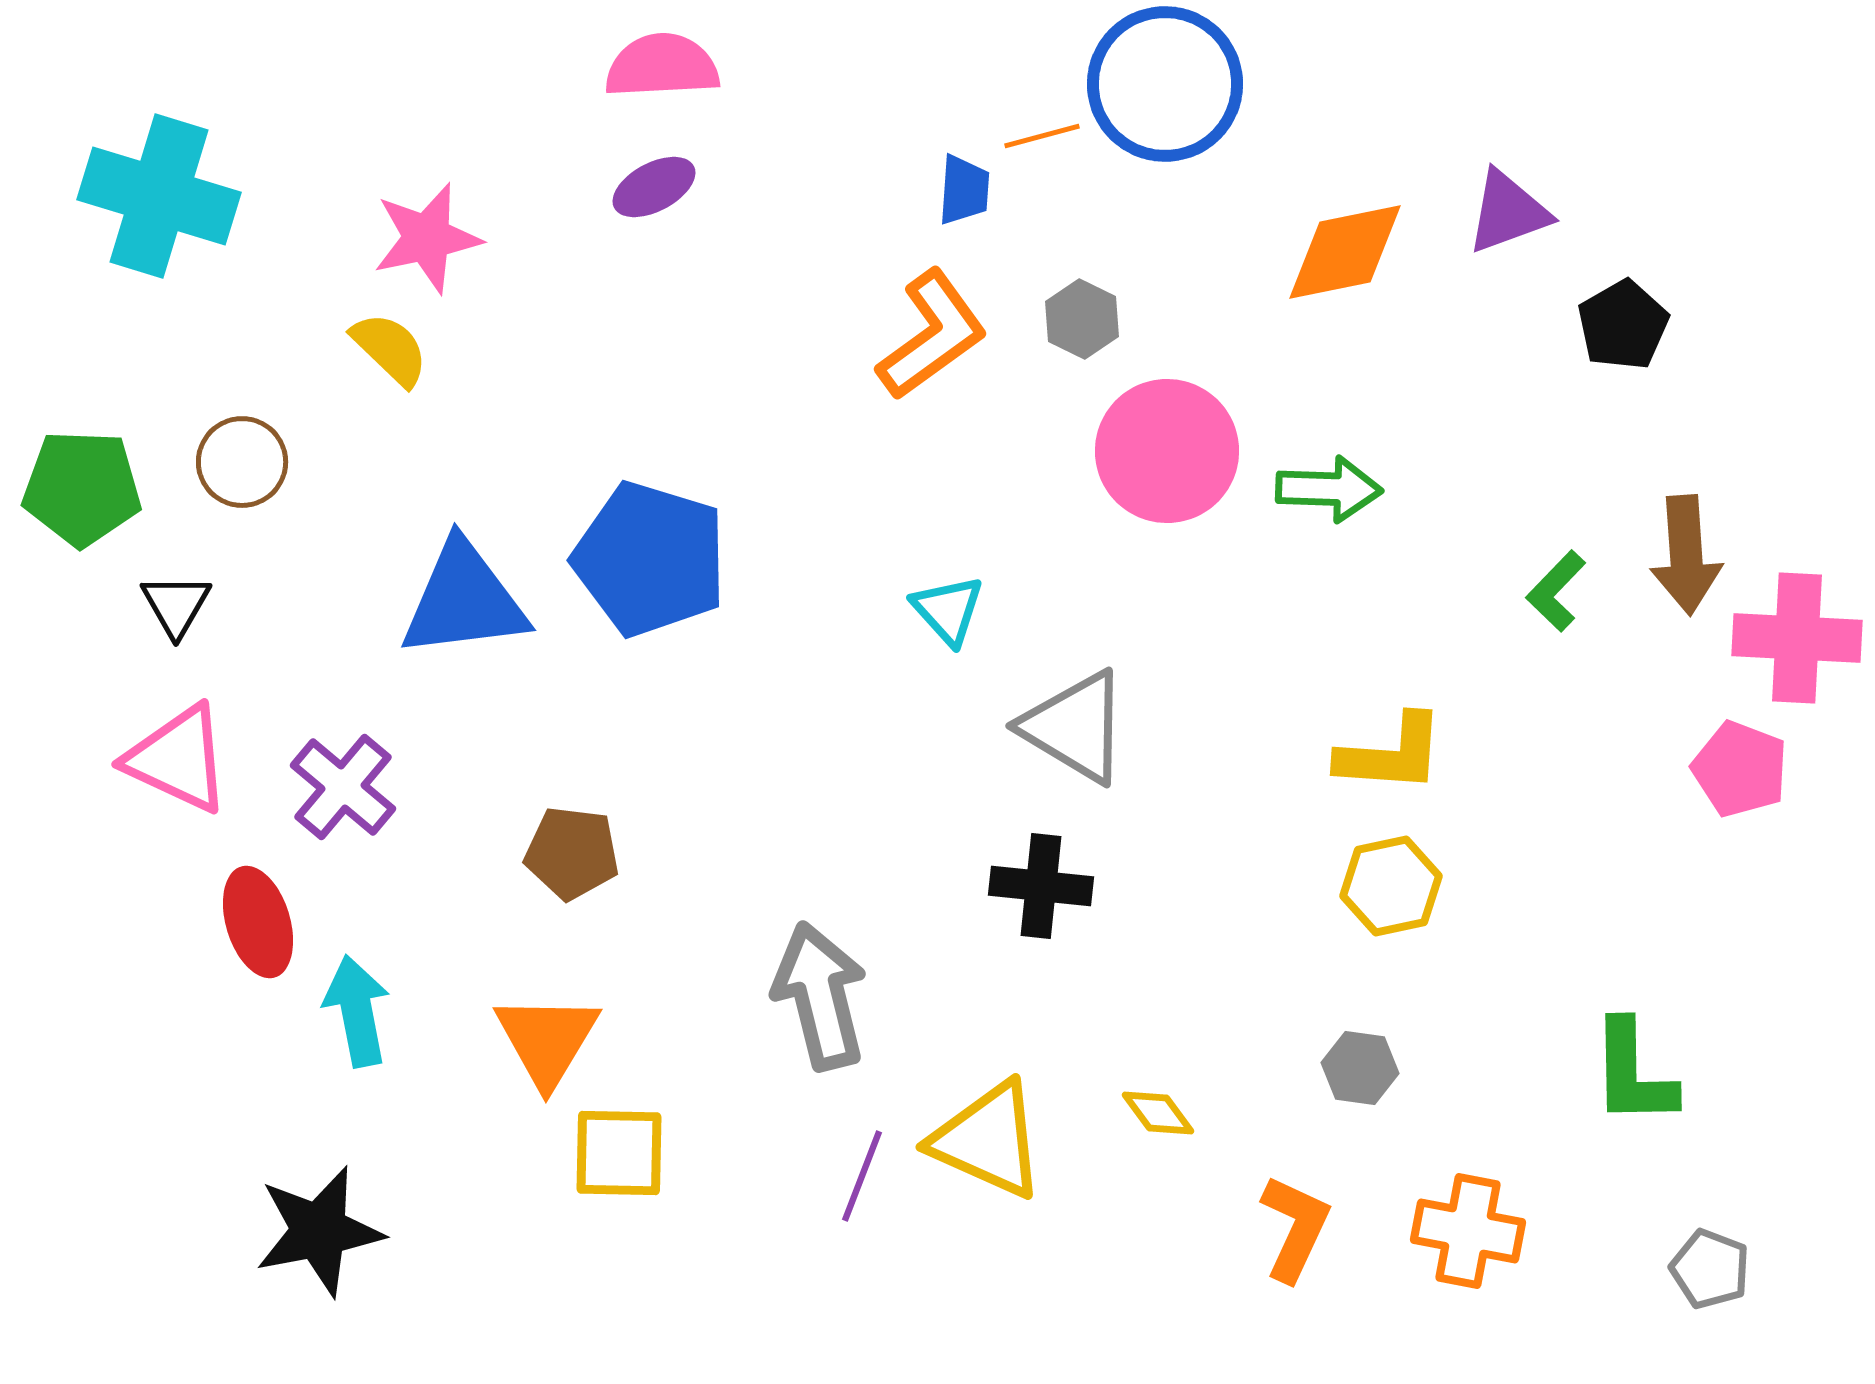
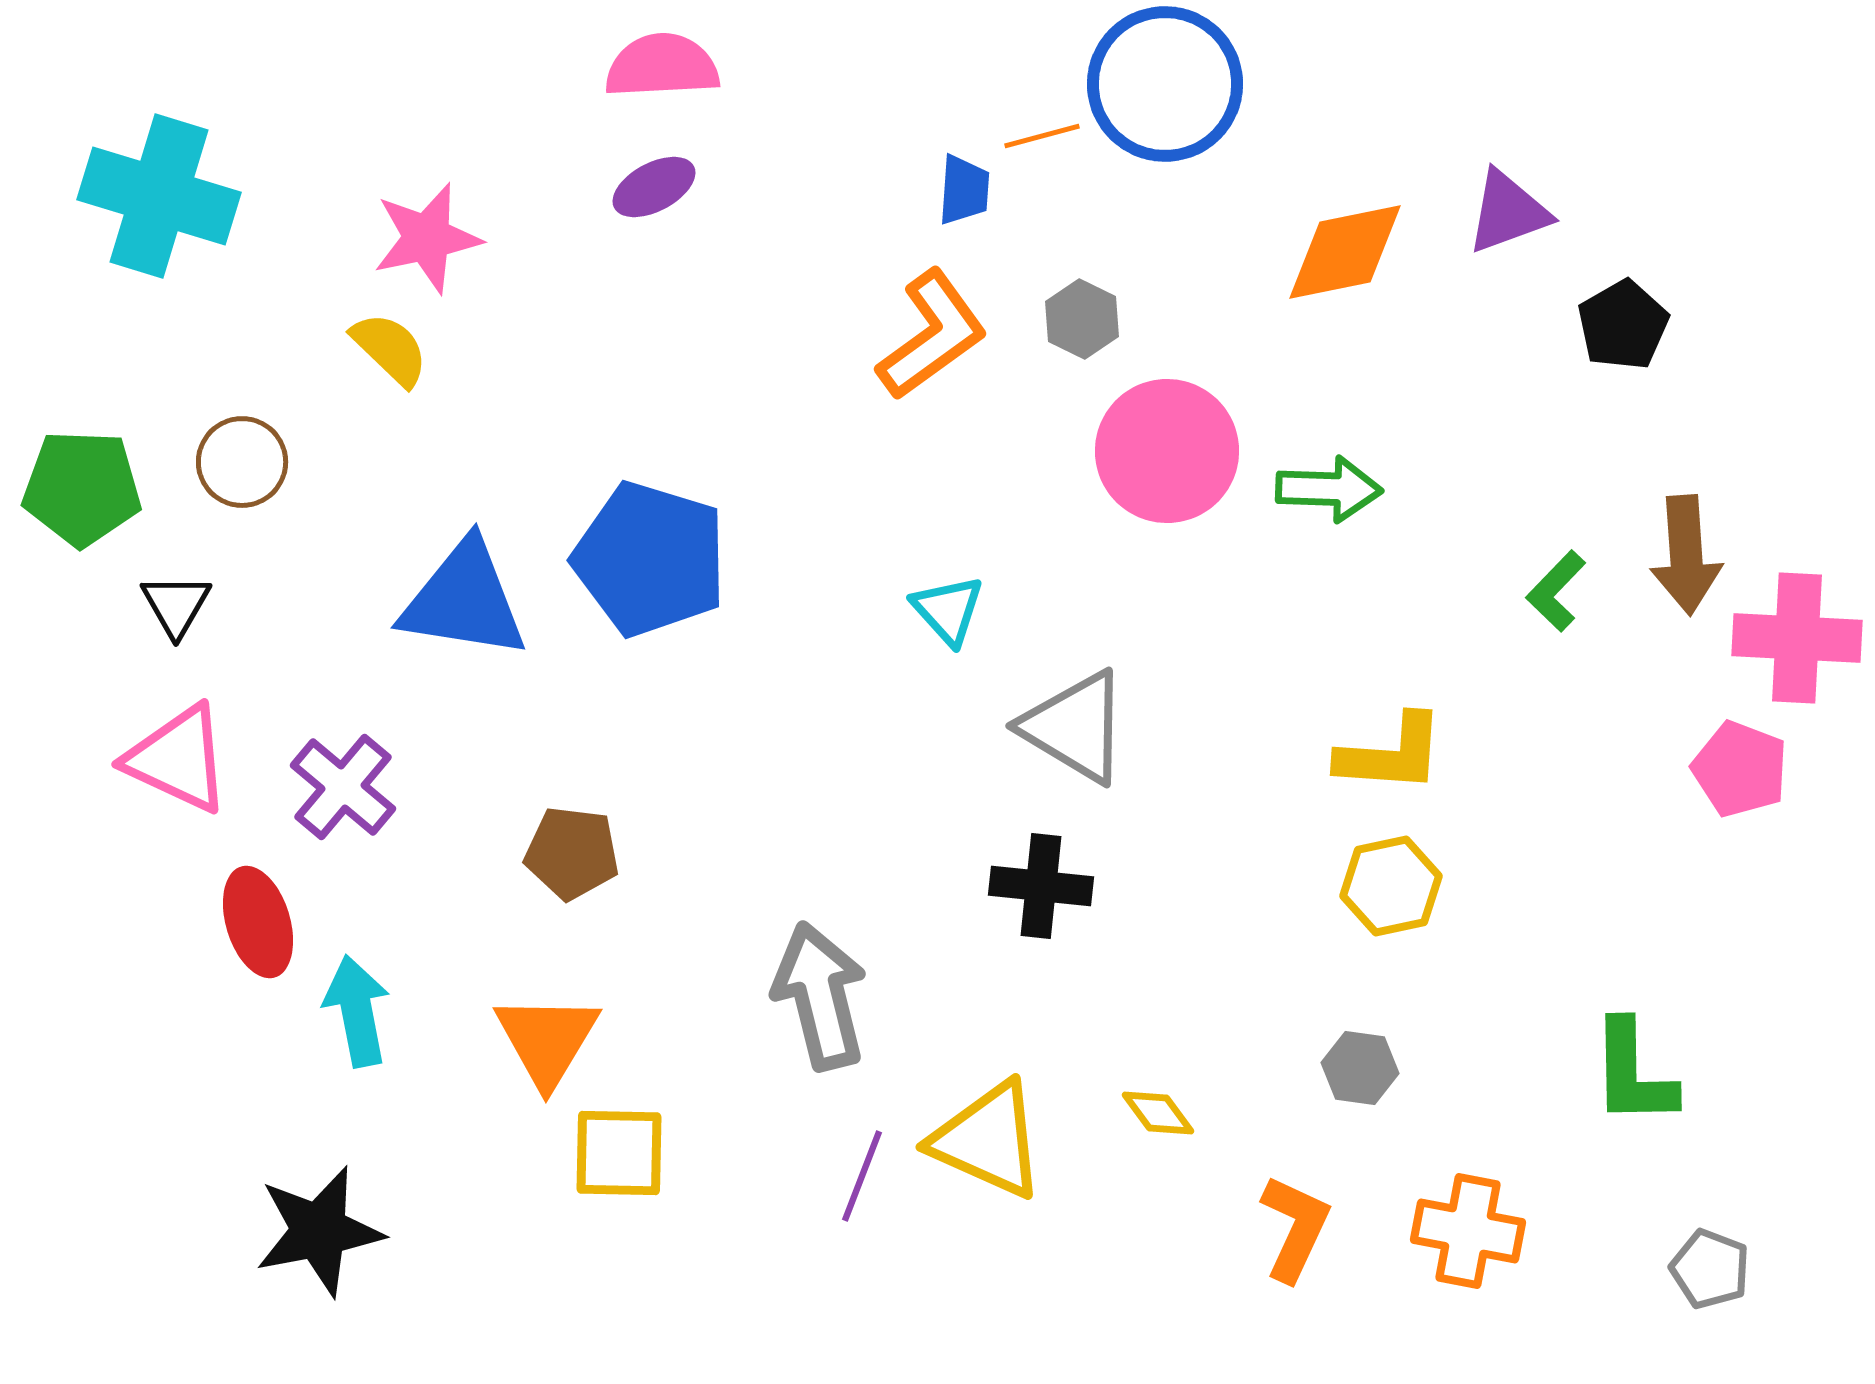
blue triangle at (464, 600): rotated 16 degrees clockwise
